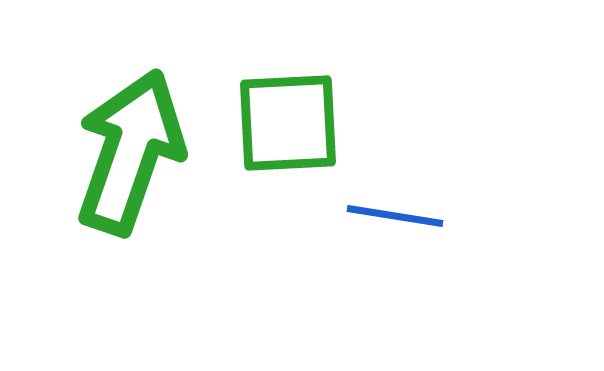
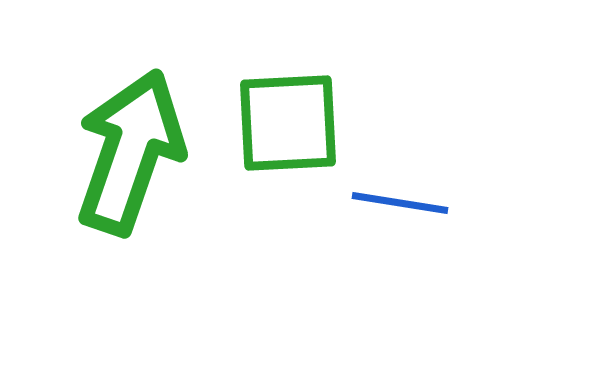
blue line: moved 5 px right, 13 px up
